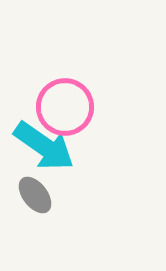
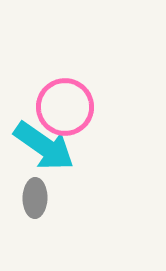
gray ellipse: moved 3 px down; rotated 39 degrees clockwise
